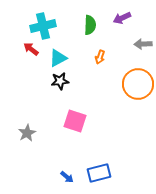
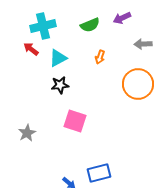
green semicircle: rotated 66 degrees clockwise
black star: moved 4 px down
blue arrow: moved 2 px right, 6 px down
